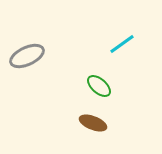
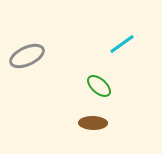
brown ellipse: rotated 20 degrees counterclockwise
